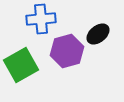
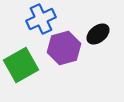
blue cross: rotated 20 degrees counterclockwise
purple hexagon: moved 3 px left, 3 px up
